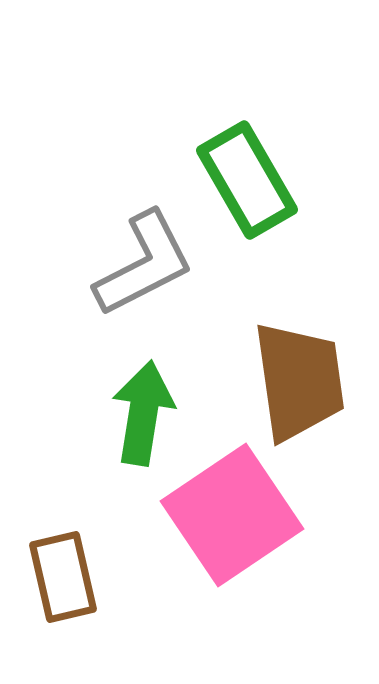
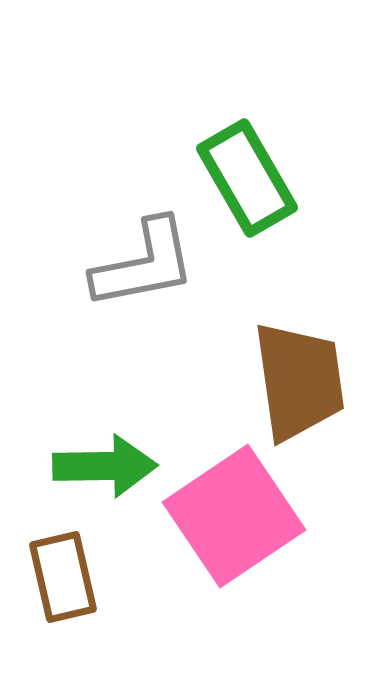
green rectangle: moved 2 px up
gray L-shape: rotated 16 degrees clockwise
green arrow: moved 38 px left, 53 px down; rotated 80 degrees clockwise
pink square: moved 2 px right, 1 px down
